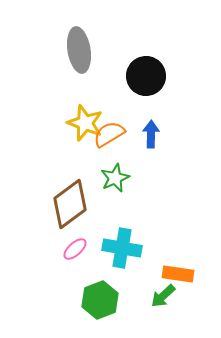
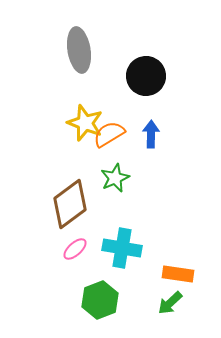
green arrow: moved 7 px right, 7 px down
